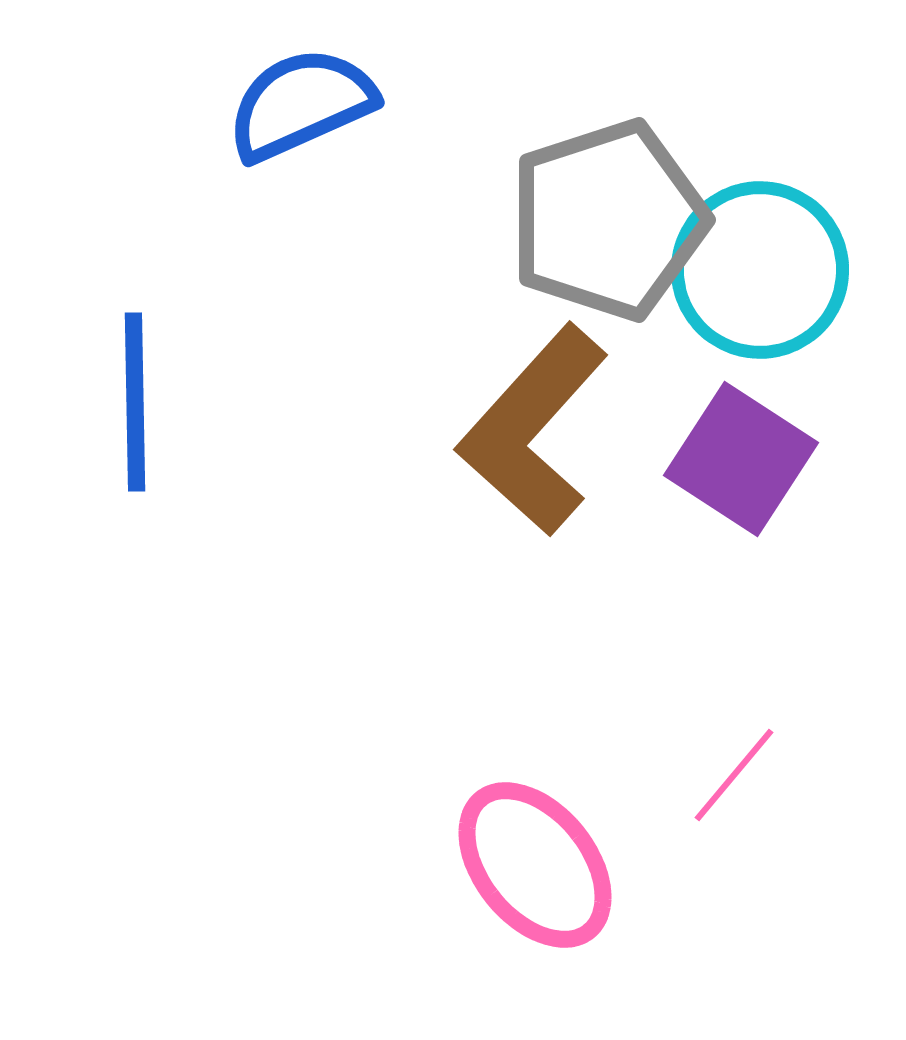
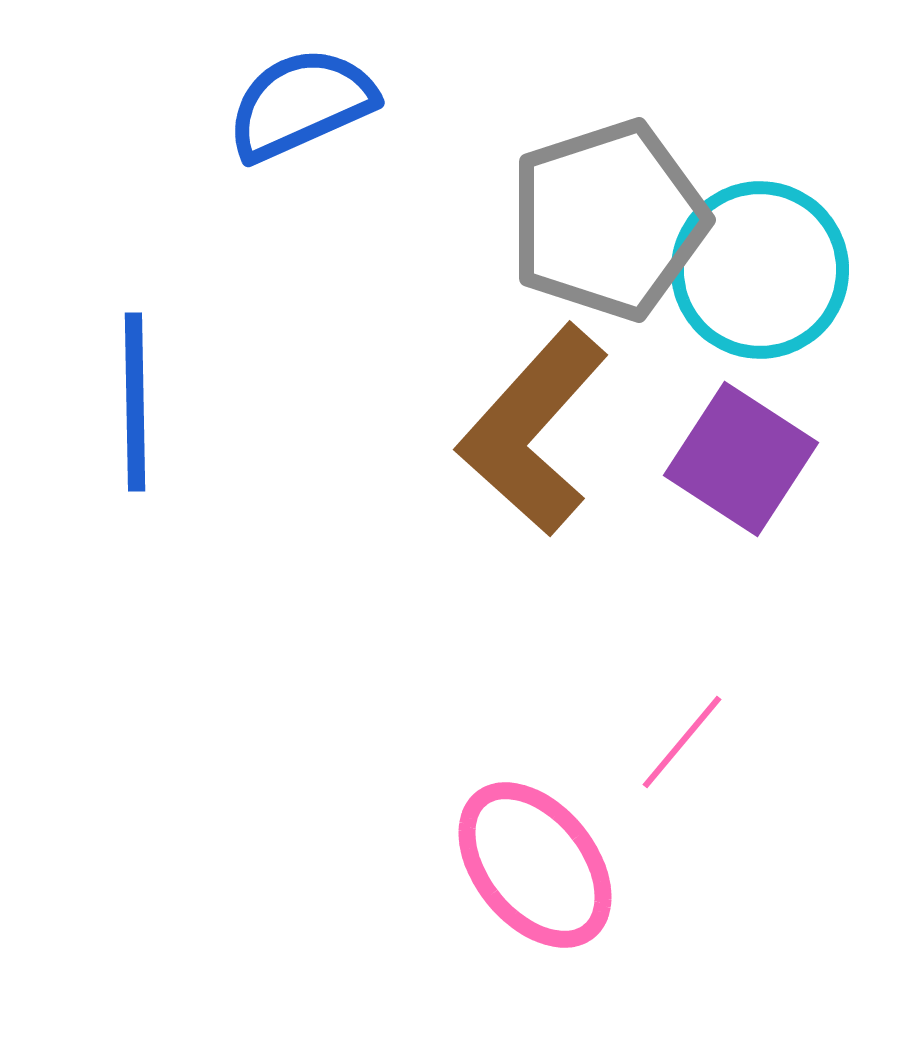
pink line: moved 52 px left, 33 px up
